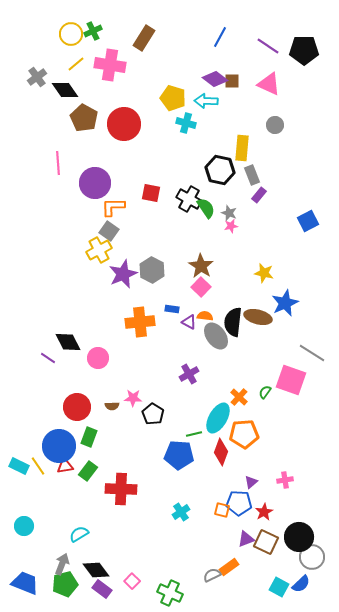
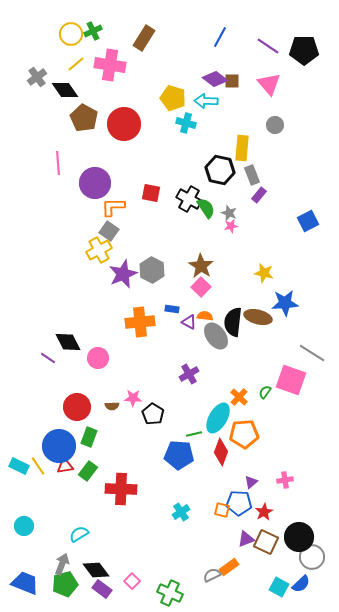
pink triangle at (269, 84): rotated 25 degrees clockwise
blue star at (285, 303): rotated 20 degrees clockwise
